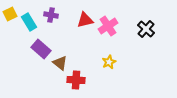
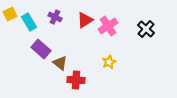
purple cross: moved 4 px right, 2 px down; rotated 16 degrees clockwise
red triangle: rotated 18 degrees counterclockwise
